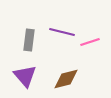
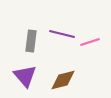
purple line: moved 2 px down
gray rectangle: moved 2 px right, 1 px down
brown diamond: moved 3 px left, 1 px down
